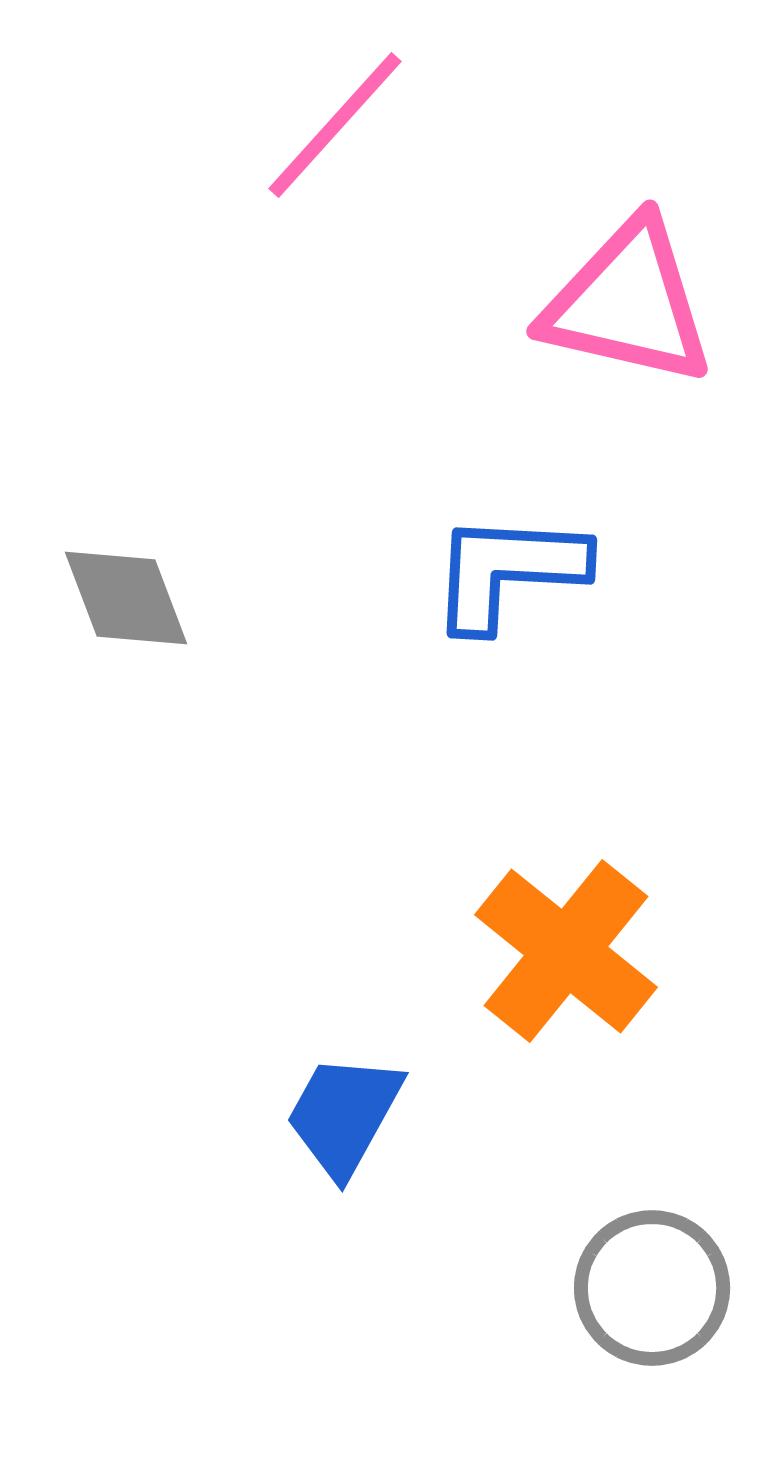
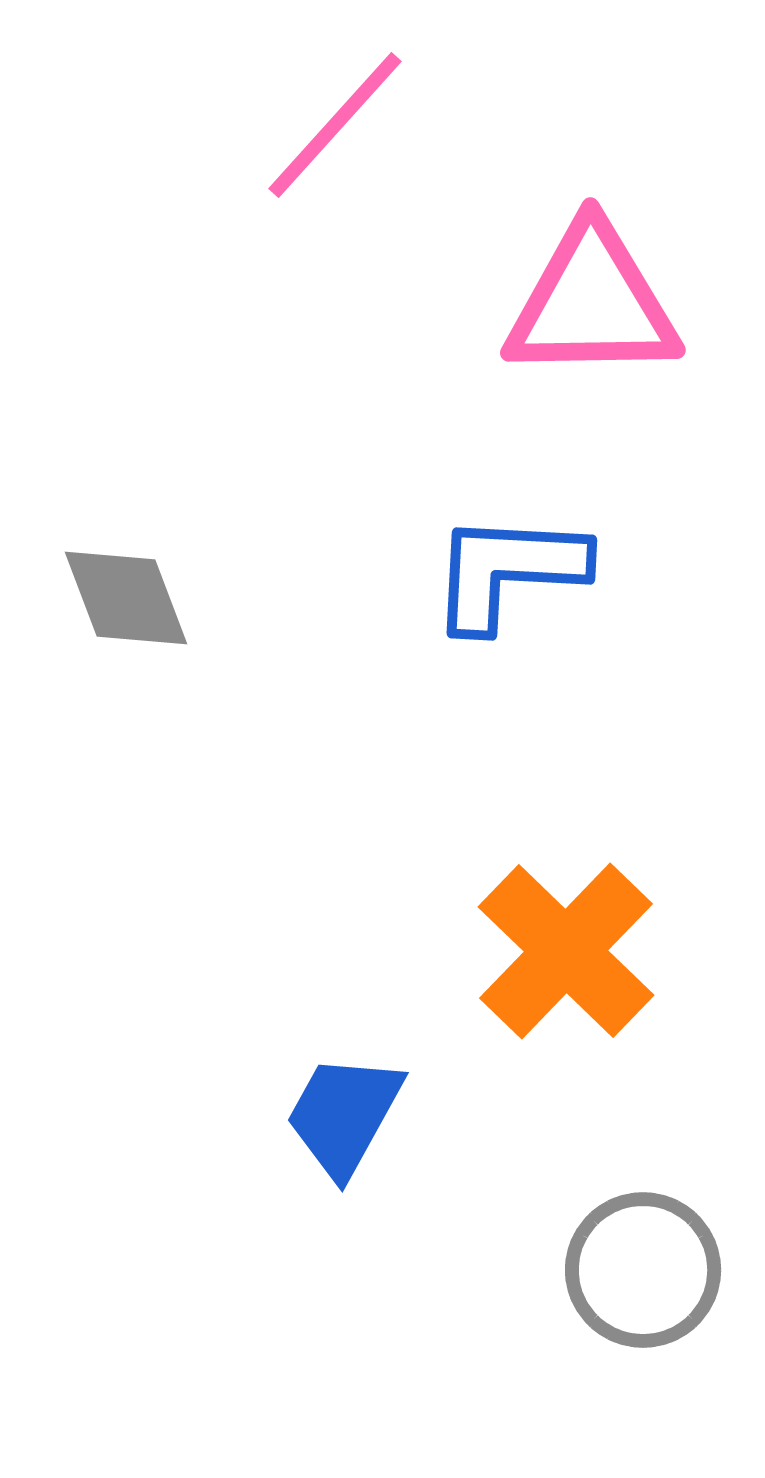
pink triangle: moved 36 px left; rotated 14 degrees counterclockwise
orange cross: rotated 5 degrees clockwise
gray circle: moved 9 px left, 18 px up
